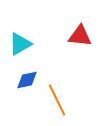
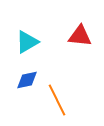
cyan triangle: moved 7 px right, 2 px up
